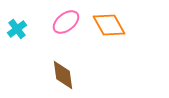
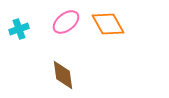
orange diamond: moved 1 px left, 1 px up
cyan cross: moved 2 px right; rotated 18 degrees clockwise
